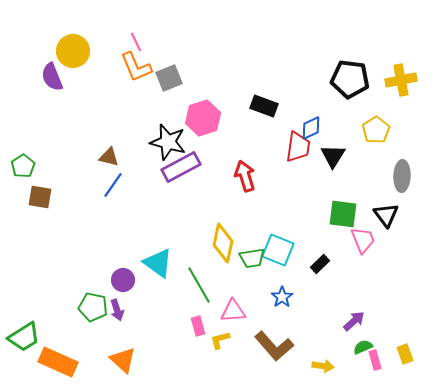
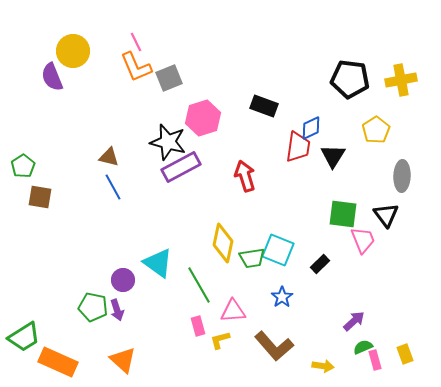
blue line at (113, 185): moved 2 px down; rotated 64 degrees counterclockwise
